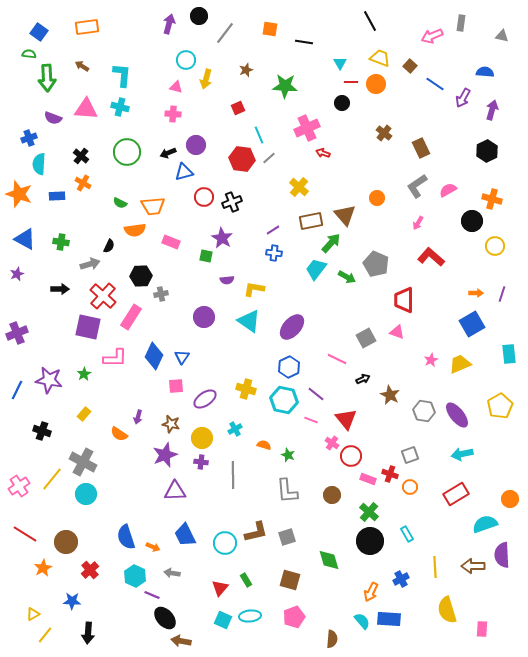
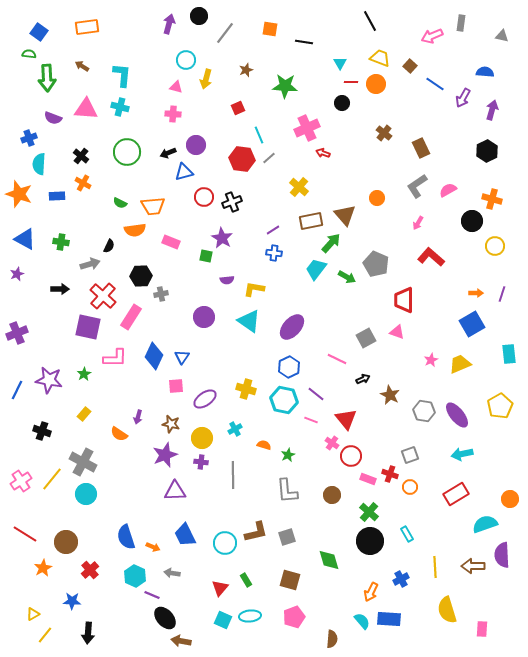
green star at (288, 455): rotated 24 degrees clockwise
pink cross at (19, 486): moved 2 px right, 5 px up
